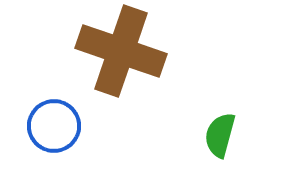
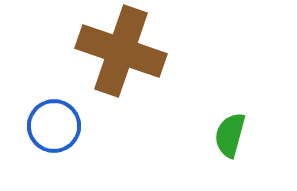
green semicircle: moved 10 px right
